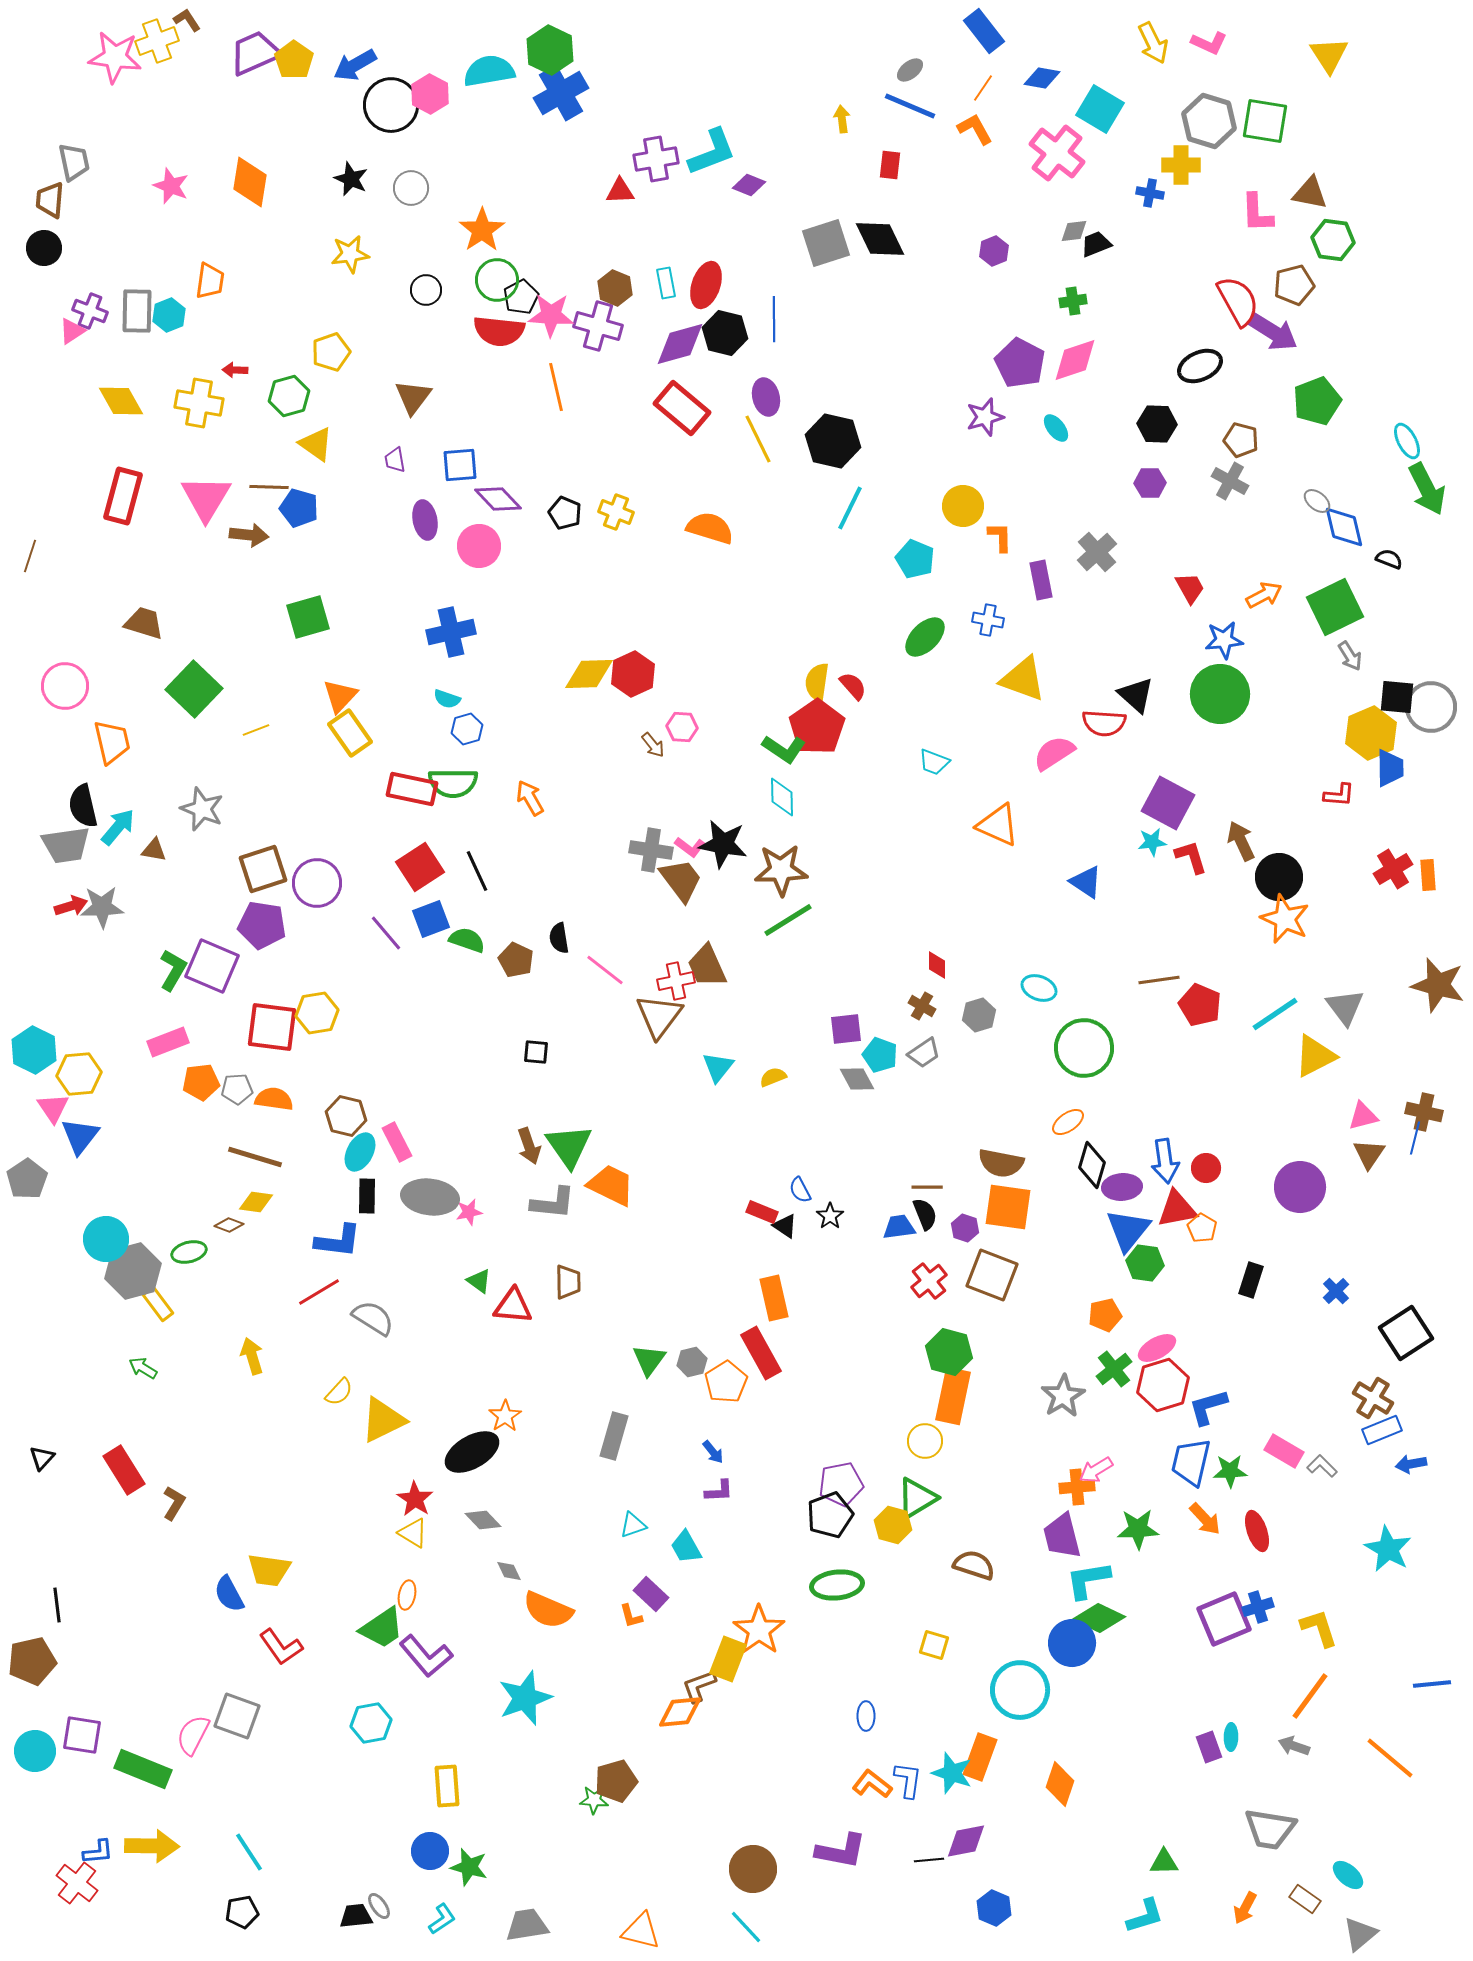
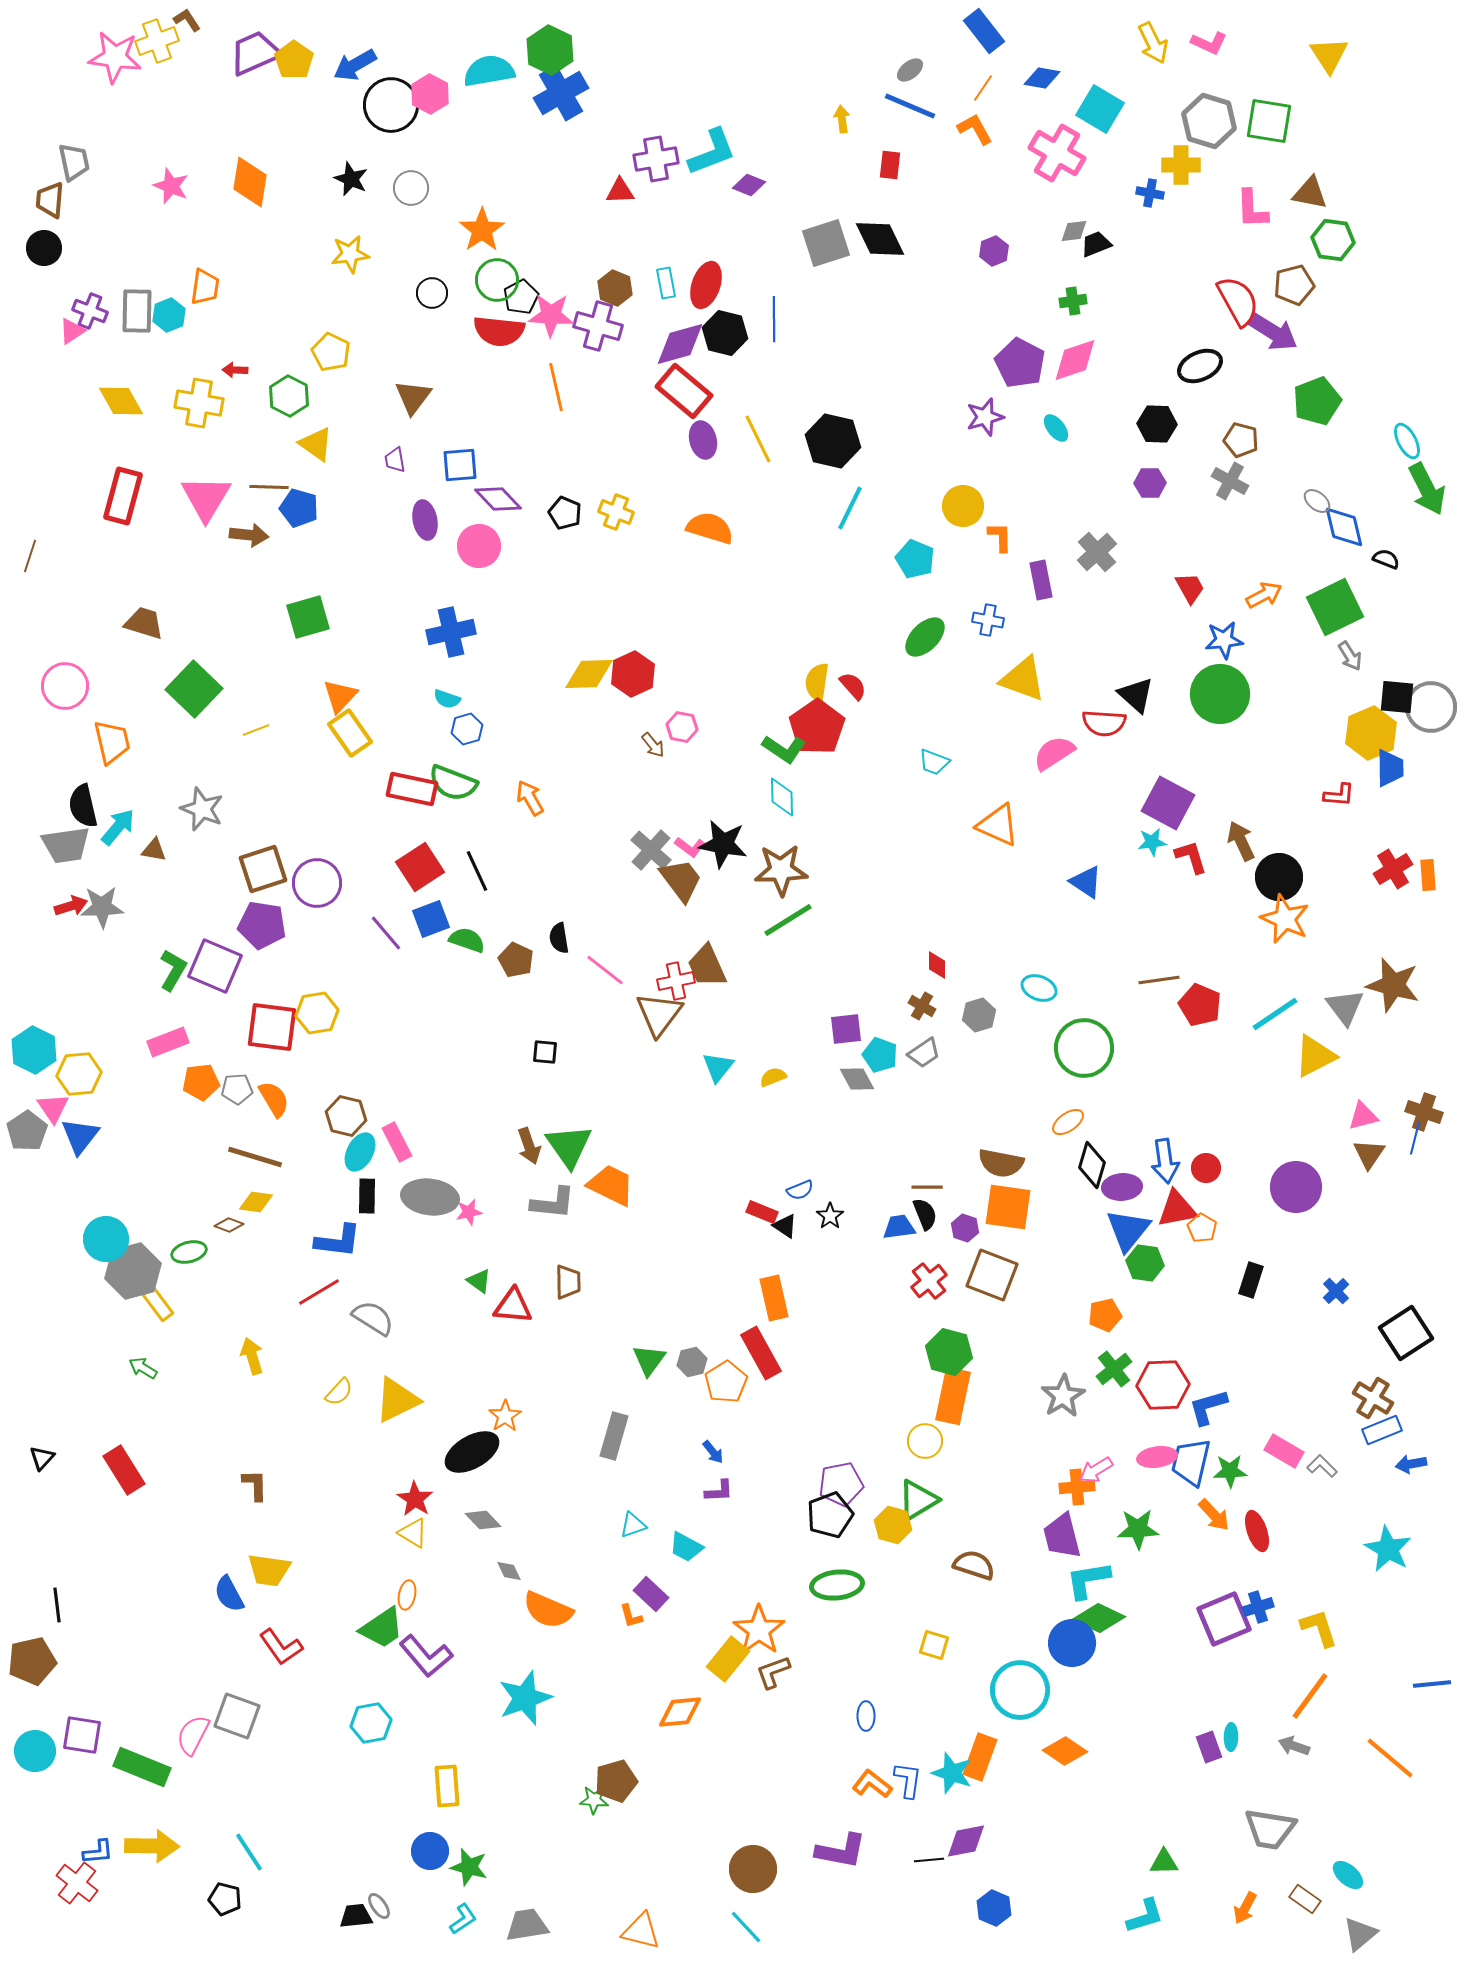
green square at (1265, 121): moved 4 px right
pink cross at (1057, 153): rotated 8 degrees counterclockwise
pink L-shape at (1257, 213): moved 5 px left, 4 px up
orange trapezoid at (210, 281): moved 5 px left, 6 px down
black circle at (426, 290): moved 6 px right, 3 px down
yellow pentagon at (331, 352): rotated 27 degrees counterclockwise
green hexagon at (289, 396): rotated 18 degrees counterclockwise
purple ellipse at (766, 397): moved 63 px left, 43 px down
red rectangle at (682, 408): moved 2 px right, 17 px up
black semicircle at (1389, 559): moved 3 px left
pink hexagon at (682, 727): rotated 8 degrees clockwise
green semicircle at (453, 783): rotated 21 degrees clockwise
gray cross at (651, 850): rotated 33 degrees clockwise
purple square at (212, 966): moved 3 px right
brown star at (1438, 985): moved 45 px left
brown triangle at (659, 1016): moved 2 px up
black square at (536, 1052): moved 9 px right
orange semicircle at (274, 1099): rotated 51 degrees clockwise
brown cross at (1424, 1112): rotated 6 degrees clockwise
gray pentagon at (27, 1179): moved 48 px up
purple circle at (1300, 1187): moved 4 px left
blue semicircle at (800, 1190): rotated 84 degrees counterclockwise
pink ellipse at (1157, 1348): moved 109 px down; rotated 21 degrees clockwise
red hexagon at (1163, 1385): rotated 15 degrees clockwise
yellow triangle at (383, 1420): moved 14 px right, 20 px up
green triangle at (917, 1498): moved 1 px right, 2 px down
brown L-shape at (174, 1503): moved 81 px right, 18 px up; rotated 32 degrees counterclockwise
orange arrow at (1205, 1519): moved 9 px right, 4 px up
cyan trapezoid at (686, 1547): rotated 33 degrees counterclockwise
yellow rectangle at (728, 1659): rotated 18 degrees clockwise
brown L-shape at (699, 1686): moved 74 px right, 14 px up
green rectangle at (143, 1769): moved 1 px left, 2 px up
orange diamond at (1060, 1784): moved 5 px right, 33 px up; rotated 75 degrees counterclockwise
black pentagon at (242, 1912): moved 17 px left, 13 px up; rotated 24 degrees clockwise
cyan L-shape at (442, 1919): moved 21 px right
